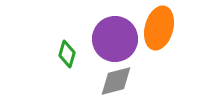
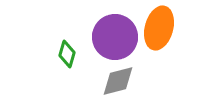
purple circle: moved 2 px up
gray diamond: moved 2 px right
